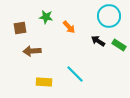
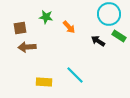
cyan circle: moved 2 px up
green rectangle: moved 9 px up
brown arrow: moved 5 px left, 4 px up
cyan line: moved 1 px down
